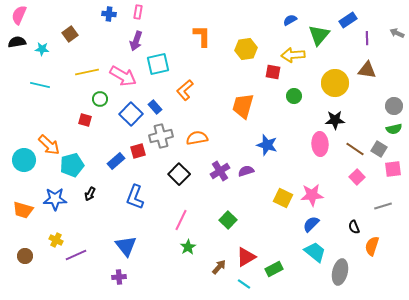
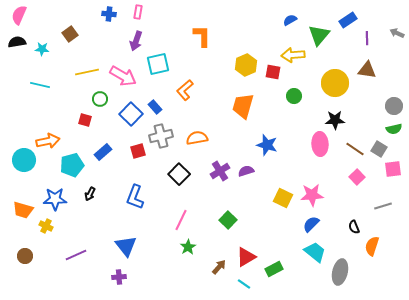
yellow hexagon at (246, 49): moved 16 px down; rotated 15 degrees counterclockwise
orange arrow at (49, 145): moved 1 px left, 4 px up; rotated 55 degrees counterclockwise
blue rectangle at (116, 161): moved 13 px left, 9 px up
yellow cross at (56, 240): moved 10 px left, 14 px up
